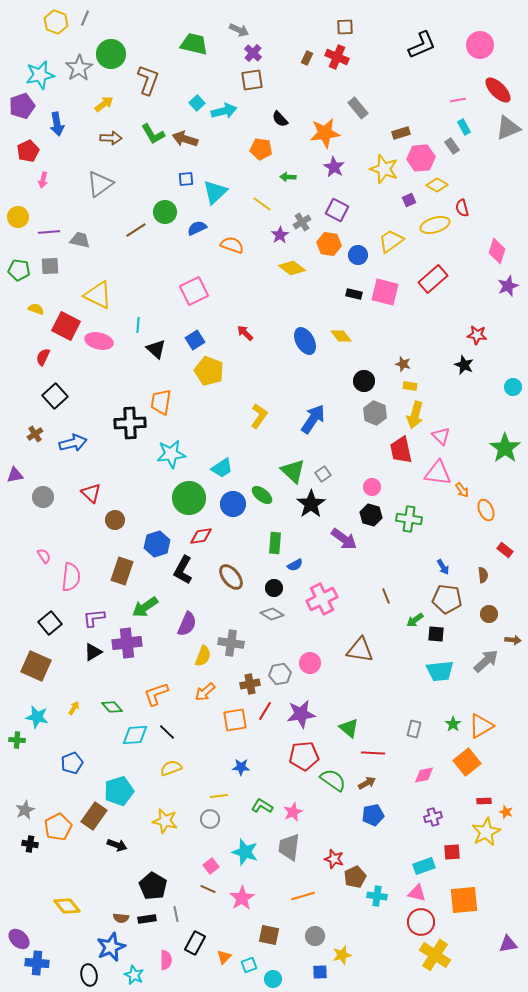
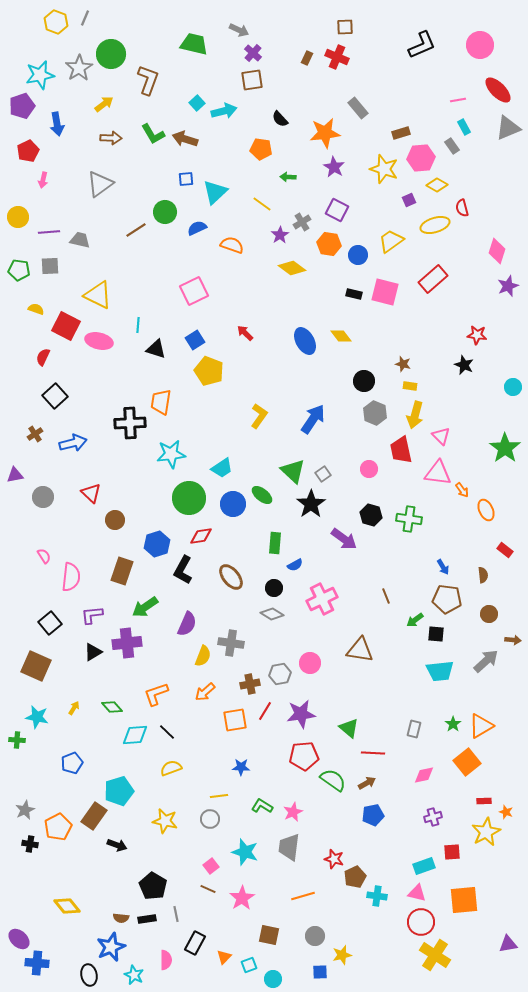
black triangle at (156, 349): rotated 25 degrees counterclockwise
pink circle at (372, 487): moved 3 px left, 18 px up
purple L-shape at (94, 618): moved 2 px left, 3 px up
